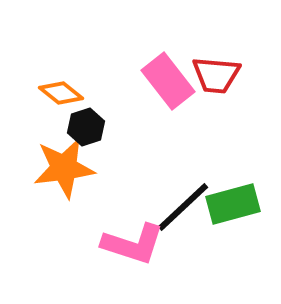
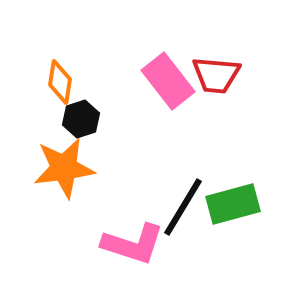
orange diamond: moved 1 px left, 11 px up; rotated 60 degrees clockwise
black hexagon: moved 5 px left, 8 px up
black line: rotated 16 degrees counterclockwise
